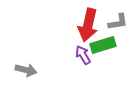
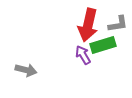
gray L-shape: moved 2 px down
